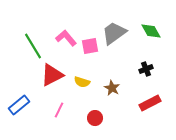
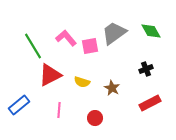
red triangle: moved 2 px left
pink line: rotated 21 degrees counterclockwise
